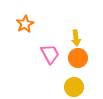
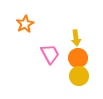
yellow circle: moved 5 px right, 11 px up
